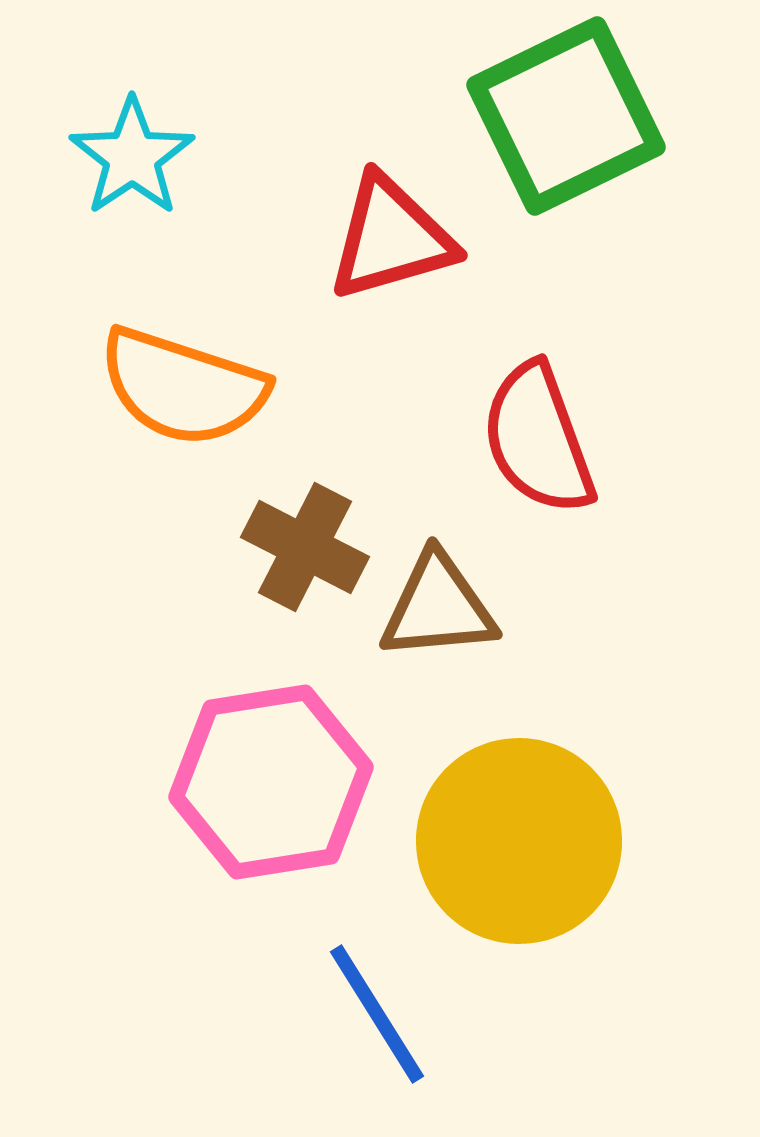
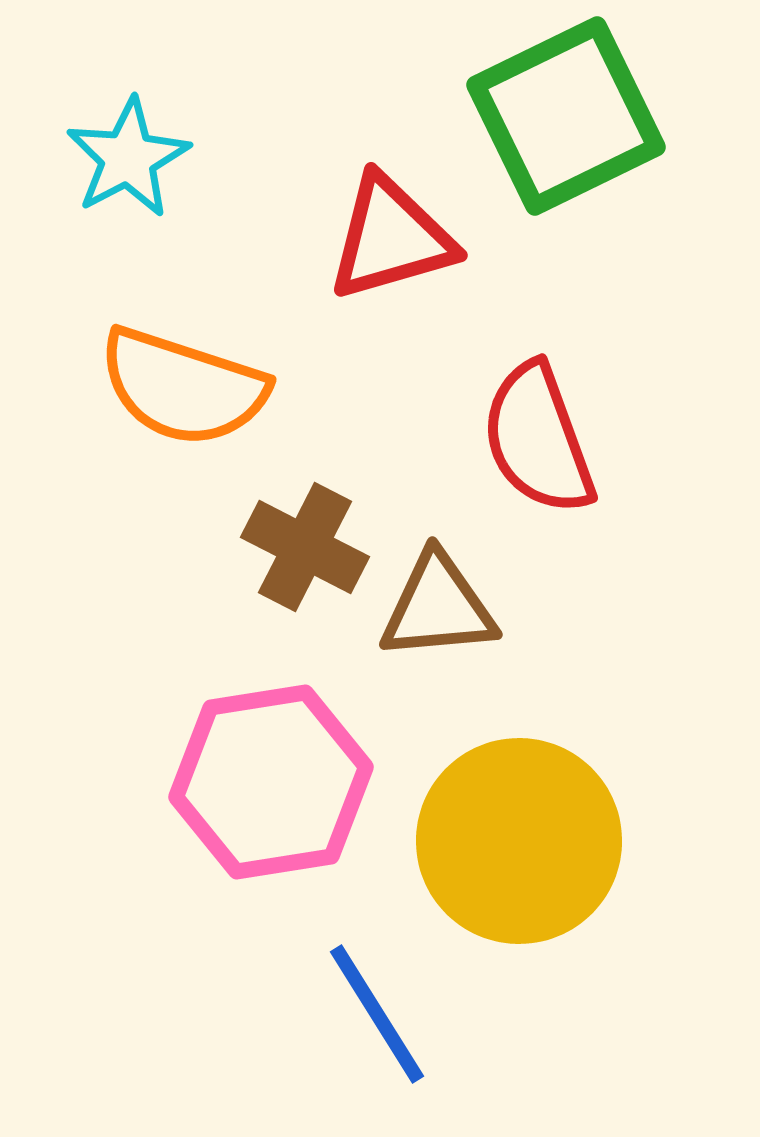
cyan star: moved 4 px left, 1 px down; rotated 6 degrees clockwise
